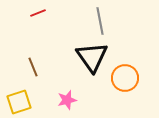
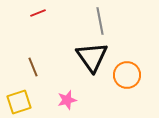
orange circle: moved 2 px right, 3 px up
